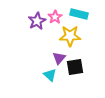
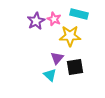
pink star: moved 1 px left, 2 px down; rotated 16 degrees counterclockwise
purple star: moved 1 px left
purple triangle: moved 2 px left
